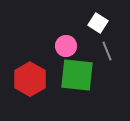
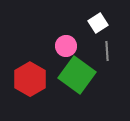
white square: rotated 24 degrees clockwise
gray line: rotated 18 degrees clockwise
green square: rotated 30 degrees clockwise
